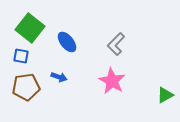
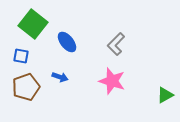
green square: moved 3 px right, 4 px up
blue arrow: moved 1 px right
pink star: rotated 12 degrees counterclockwise
brown pentagon: rotated 12 degrees counterclockwise
